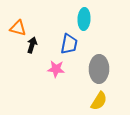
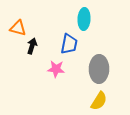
black arrow: moved 1 px down
